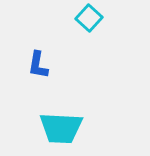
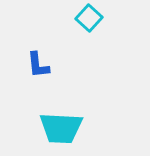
blue L-shape: rotated 16 degrees counterclockwise
